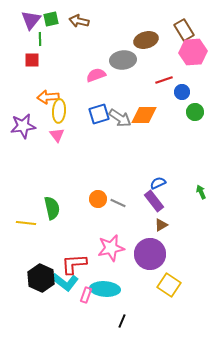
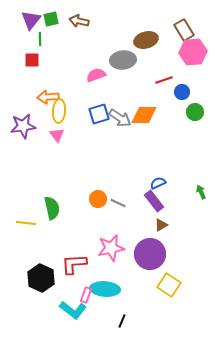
cyan L-shape: moved 8 px right, 28 px down
